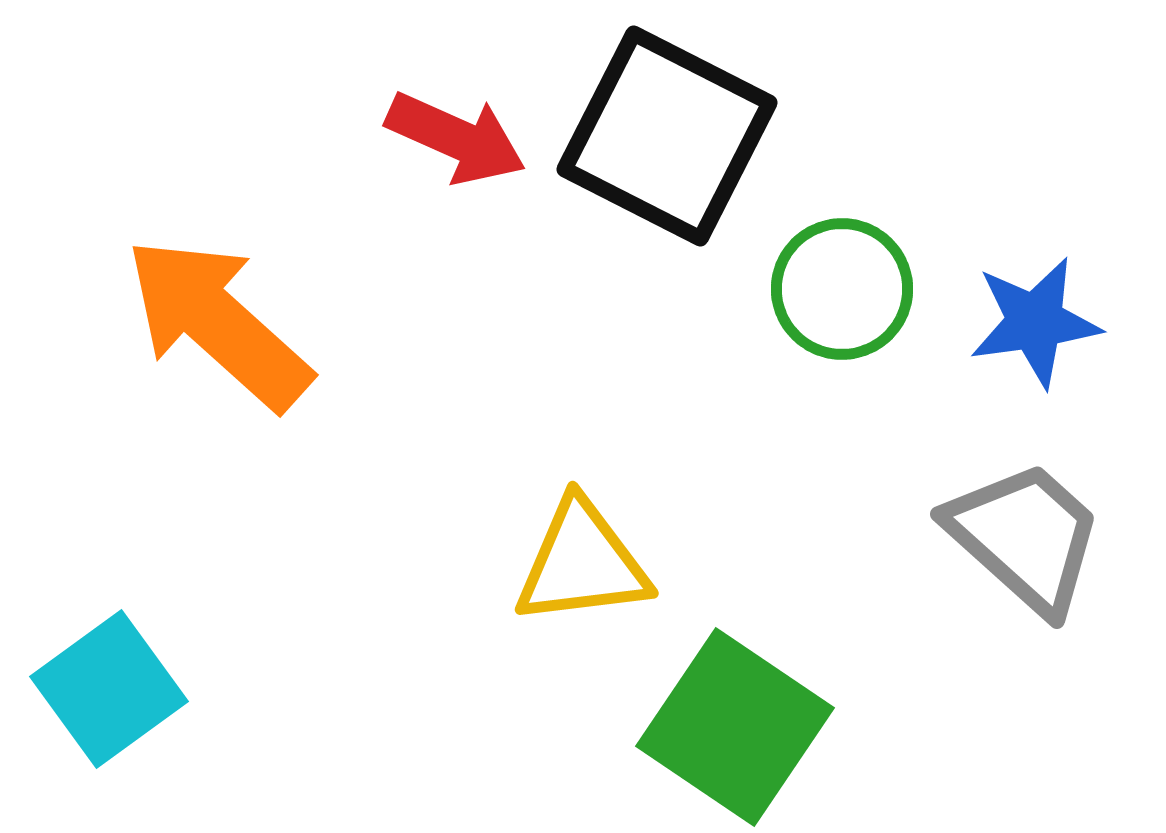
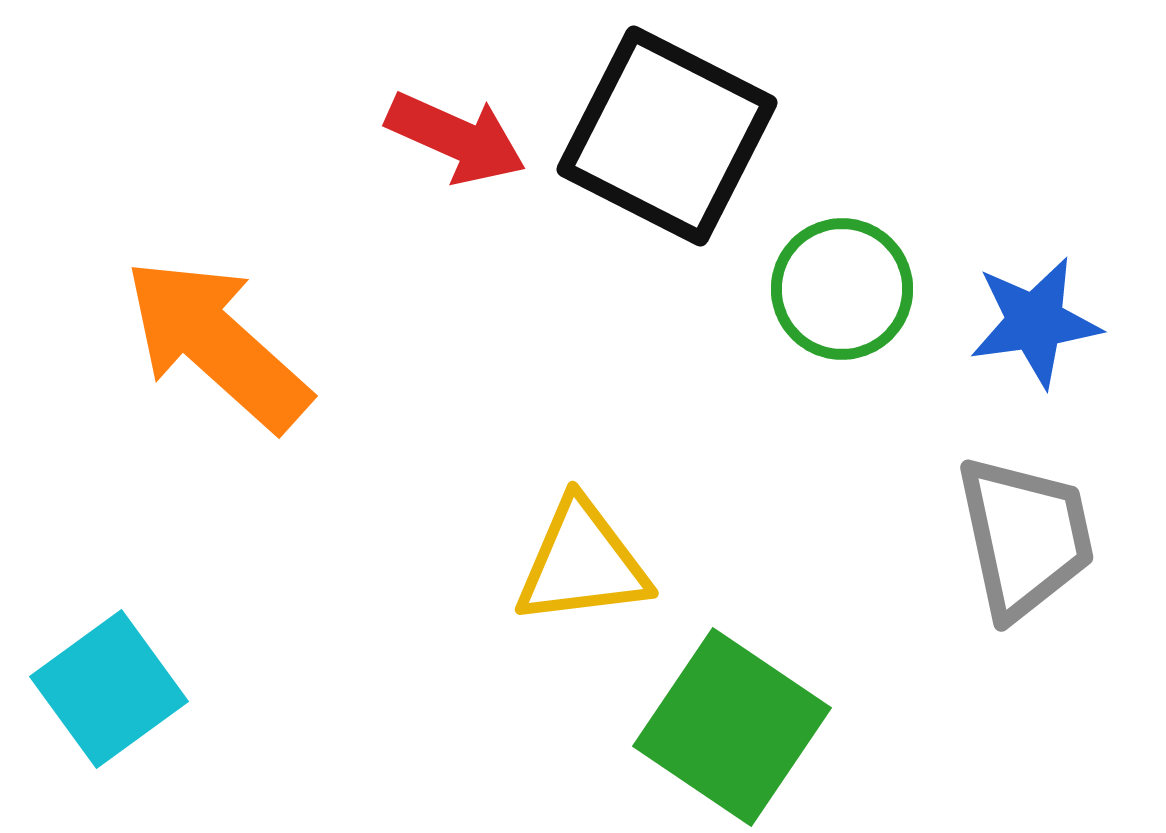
orange arrow: moved 1 px left, 21 px down
gray trapezoid: rotated 36 degrees clockwise
green square: moved 3 px left
